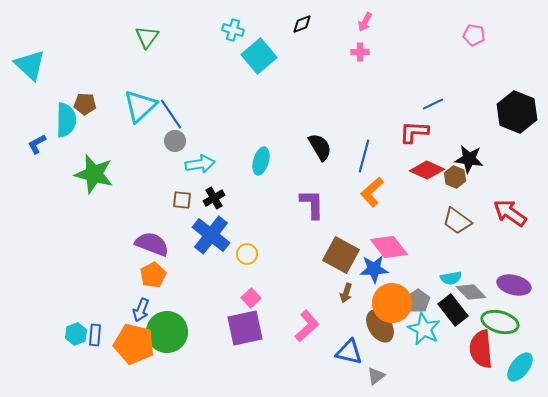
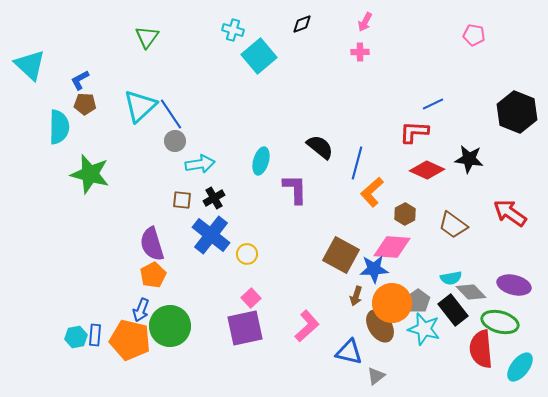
cyan semicircle at (66, 120): moved 7 px left, 7 px down
blue L-shape at (37, 144): moved 43 px right, 64 px up
black semicircle at (320, 147): rotated 20 degrees counterclockwise
blue line at (364, 156): moved 7 px left, 7 px down
green star at (94, 174): moved 4 px left
brown hexagon at (455, 177): moved 50 px left, 37 px down; rotated 10 degrees clockwise
purple L-shape at (312, 204): moved 17 px left, 15 px up
brown trapezoid at (457, 221): moved 4 px left, 4 px down
purple semicircle at (152, 244): rotated 128 degrees counterclockwise
pink diamond at (389, 247): moved 3 px right; rotated 48 degrees counterclockwise
brown arrow at (346, 293): moved 10 px right, 3 px down
cyan star at (424, 329): rotated 12 degrees counterclockwise
green circle at (167, 332): moved 3 px right, 6 px up
cyan hexagon at (76, 334): moved 3 px down; rotated 10 degrees clockwise
orange pentagon at (134, 344): moved 4 px left, 4 px up
